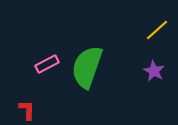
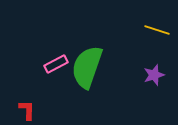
yellow line: rotated 60 degrees clockwise
pink rectangle: moved 9 px right
purple star: moved 4 px down; rotated 25 degrees clockwise
